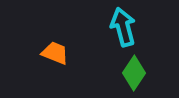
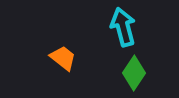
orange trapezoid: moved 8 px right, 5 px down; rotated 16 degrees clockwise
